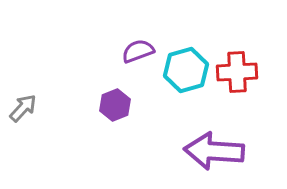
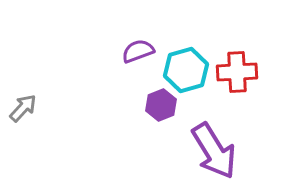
purple hexagon: moved 46 px right
purple arrow: rotated 126 degrees counterclockwise
